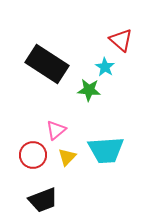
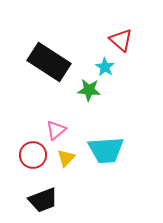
black rectangle: moved 2 px right, 2 px up
yellow triangle: moved 1 px left, 1 px down
